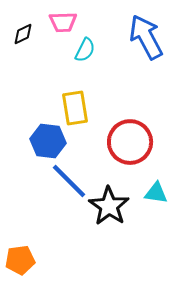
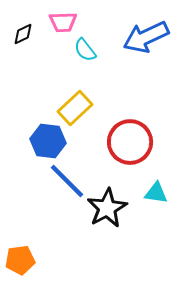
blue arrow: rotated 87 degrees counterclockwise
cyan semicircle: rotated 115 degrees clockwise
yellow rectangle: rotated 56 degrees clockwise
blue line: moved 2 px left
black star: moved 2 px left, 2 px down; rotated 9 degrees clockwise
